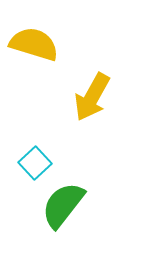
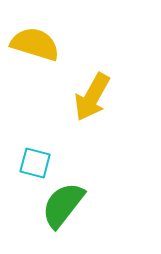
yellow semicircle: moved 1 px right
cyan square: rotated 32 degrees counterclockwise
